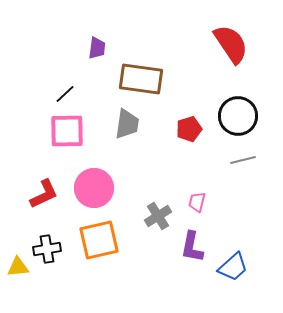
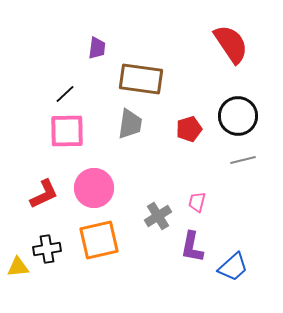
gray trapezoid: moved 3 px right
